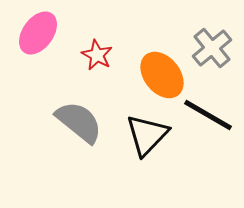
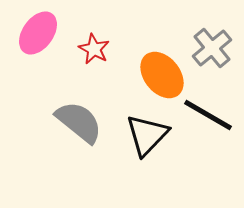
red star: moved 3 px left, 6 px up
